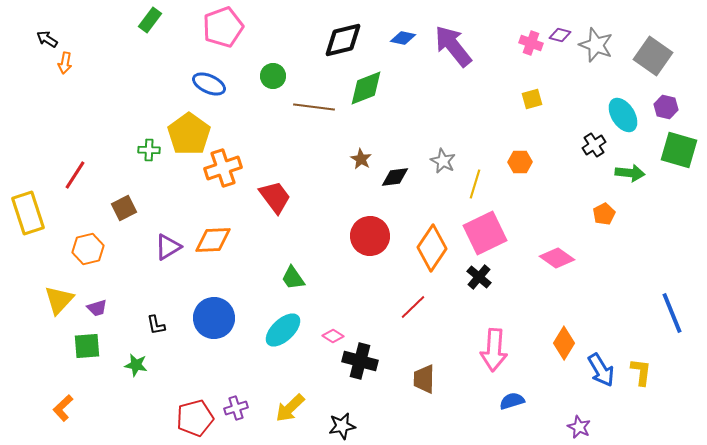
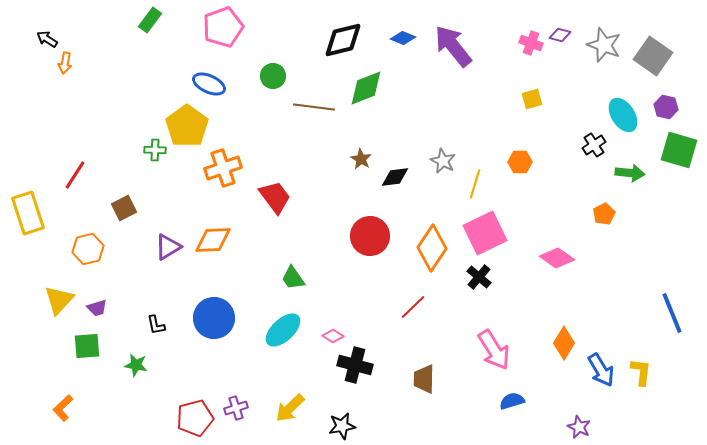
blue diamond at (403, 38): rotated 10 degrees clockwise
gray star at (596, 45): moved 8 px right
yellow pentagon at (189, 134): moved 2 px left, 8 px up
green cross at (149, 150): moved 6 px right
pink arrow at (494, 350): rotated 36 degrees counterclockwise
black cross at (360, 361): moved 5 px left, 4 px down
